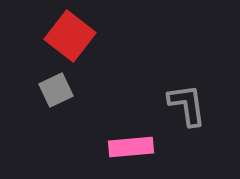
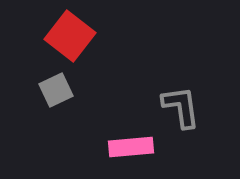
gray L-shape: moved 6 px left, 2 px down
